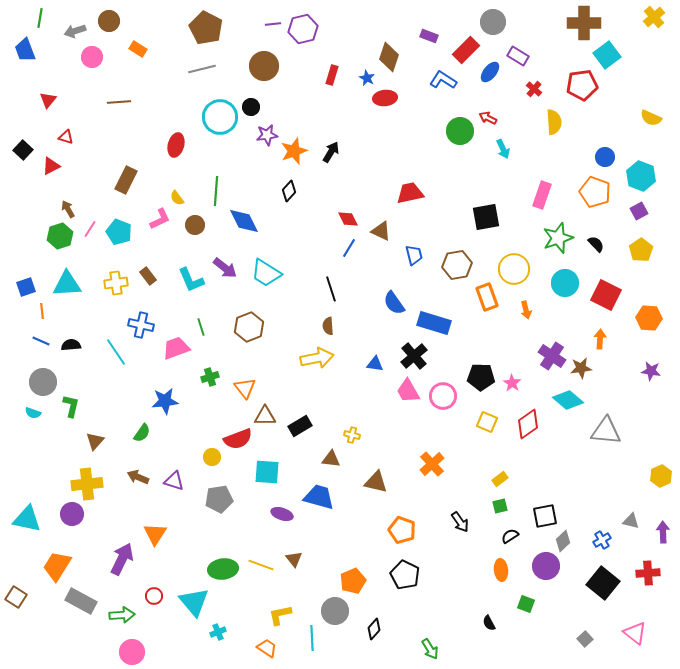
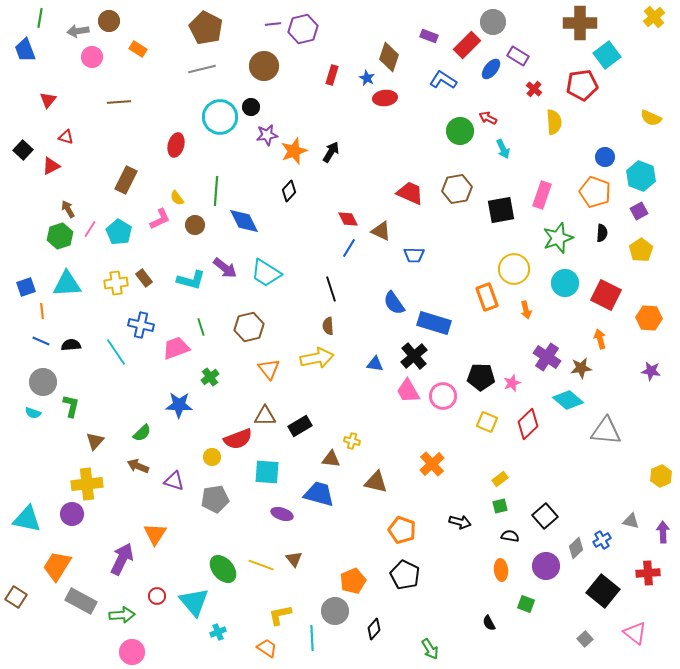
brown cross at (584, 23): moved 4 px left
gray arrow at (75, 31): moved 3 px right; rotated 10 degrees clockwise
red rectangle at (466, 50): moved 1 px right, 5 px up
blue ellipse at (490, 72): moved 1 px right, 3 px up
red trapezoid at (410, 193): rotated 36 degrees clockwise
black square at (486, 217): moved 15 px right, 7 px up
cyan pentagon at (119, 232): rotated 10 degrees clockwise
black semicircle at (596, 244): moved 6 px right, 11 px up; rotated 48 degrees clockwise
blue trapezoid at (414, 255): rotated 105 degrees clockwise
brown hexagon at (457, 265): moved 76 px up
brown rectangle at (148, 276): moved 4 px left, 2 px down
cyan L-shape at (191, 280): rotated 52 degrees counterclockwise
brown hexagon at (249, 327): rotated 8 degrees clockwise
orange arrow at (600, 339): rotated 18 degrees counterclockwise
purple cross at (552, 356): moved 5 px left, 1 px down
green cross at (210, 377): rotated 18 degrees counterclockwise
pink star at (512, 383): rotated 18 degrees clockwise
orange triangle at (245, 388): moved 24 px right, 19 px up
blue star at (165, 401): moved 14 px right, 4 px down; rotated 8 degrees clockwise
red diamond at (528, 424): rotated 8 degrees counterclockwise
green semicircle at (142, 433): rotated 12 degrees clockwise
yellow cross at (352, 435): moved 6 px down
brown arrow at (138, 477): moved 11 px up
blue trapezoid at (319, 497): moved 3 px up
gray pentagon at (219, 499): moved 4 px left
black square at (545, 516): rotated 30 degrees counterclockwise
black arrow at (460, 522): rotated 40 degrees counterclockwise
black semicircle at (510, 536): rotated 42 degrees clockwise
gray diamond at (563, 541): moved 13 px right, 7 px down
green ellipse at (223, 569): rotated 56 degrees clockwise
black square at (603, 583): moved 8 px down
red circle at (154, 596): moved 3 px right
